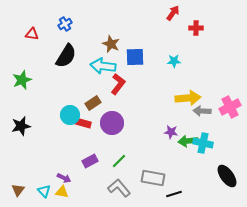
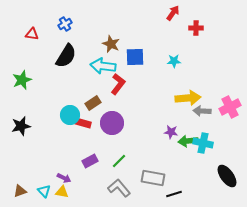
brown triangle: moved 2 px right, 1 px down; rotated 32 degrees clockwise
